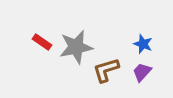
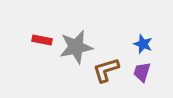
red rectangle: moved 2 px up; rotated 24 degrees counterclockwise
purple trapezoid: rotated 25 degrees counterclockwise
